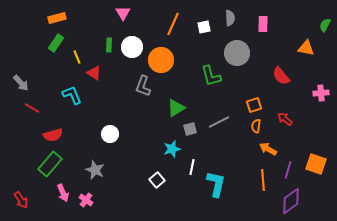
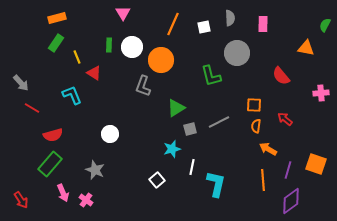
orange square at (254, 105): rotated 21 degrees clockwise
